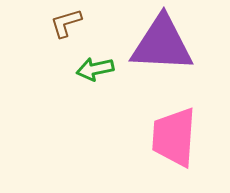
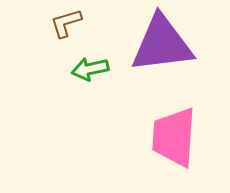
purple triangle: rotated 10 degrees counterclockwise
green arrow: moved 5 px left
